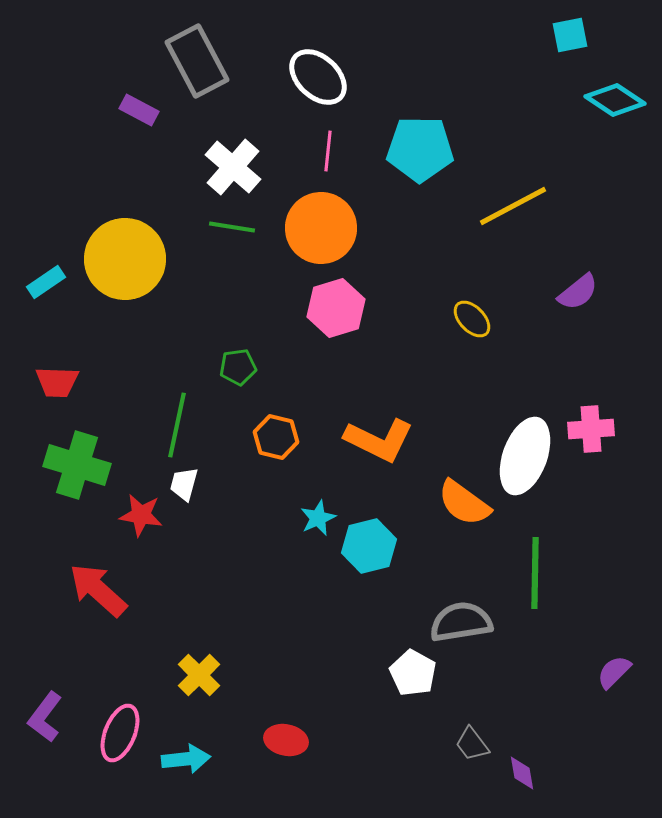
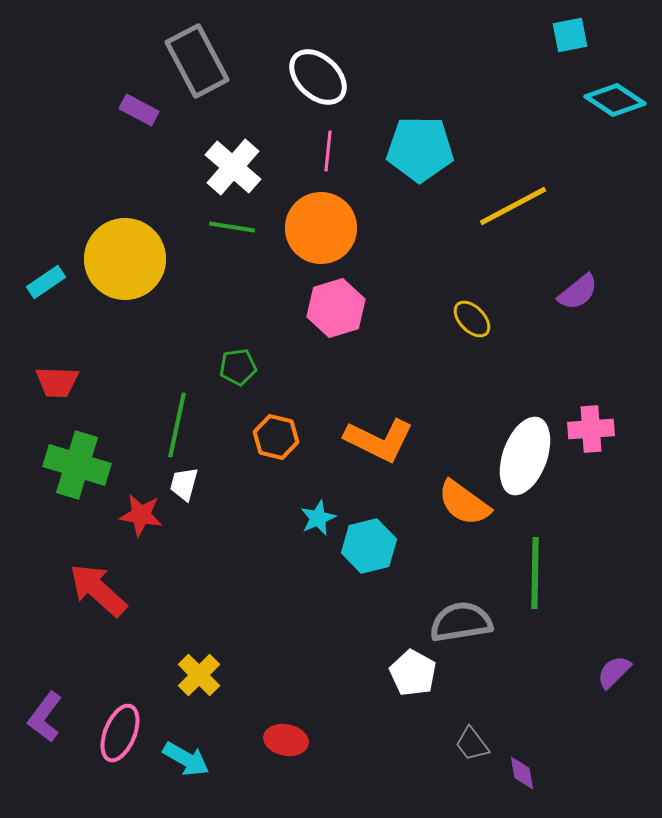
cyan arrow at (186, 759): rotated 36 degrees clockwise
